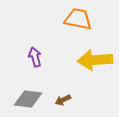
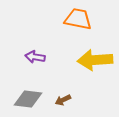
purple arrow: rotated 66 degrees counterclockwise
